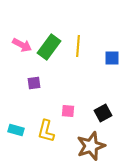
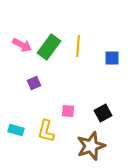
purple square: rotated 16 degrees counterclockwise
